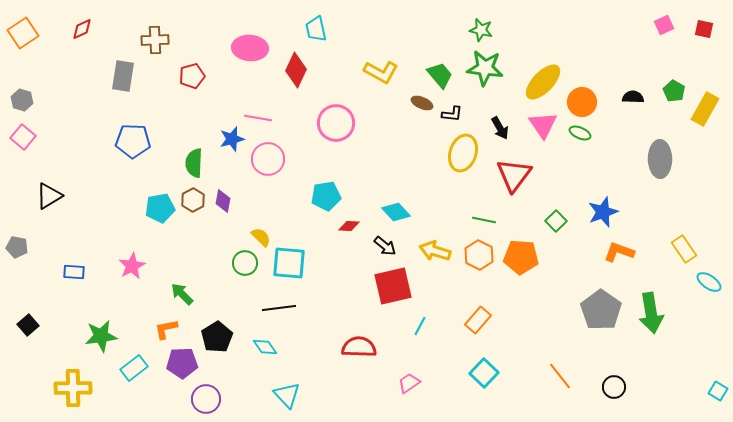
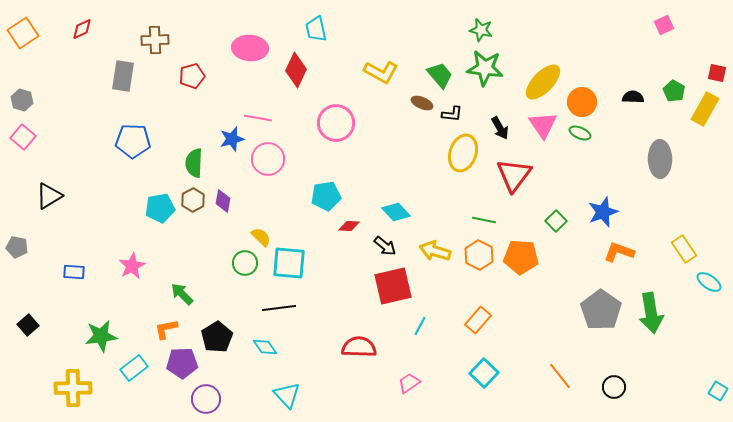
red square at (704, 29): moved 13 px right, 44 px down
